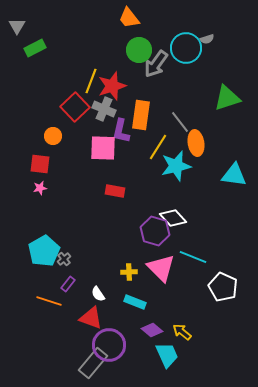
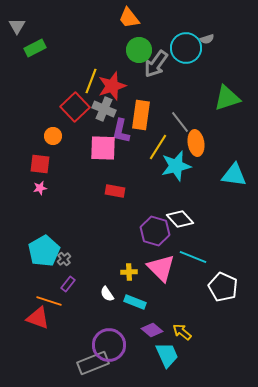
white diamond at (173, 218): moved 7 px right, 1 px down
white semicircle at (98, 294): moved 9 px right
red triangle at (91, 318): moved 53 px left
gray rectangle at (93, 363): rotated 28 degrees clockwise
